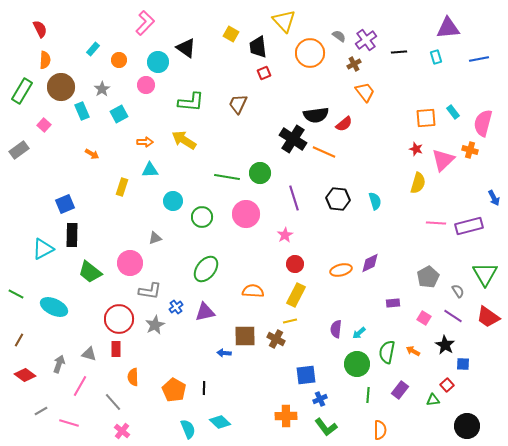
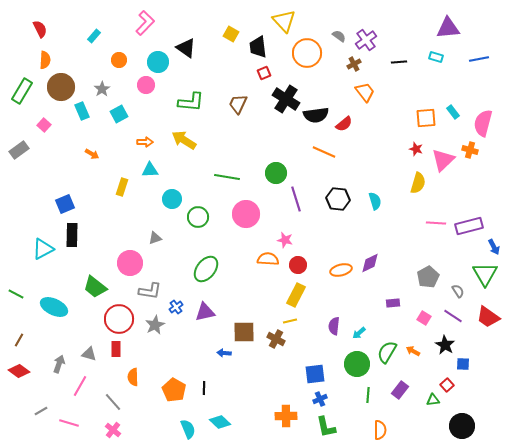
cyan rectangle at (93, 49): moved 1 px right, 13 px up
black line at (399, 52): moved 10 px down
orange circle at (310, 53): moved 3 px left
cyan rectangle at (436, 57): rotated 56 degrees counterclockwise
black cross at (293, 139): moved 7 px left, 40 px up
green circle at (260, 173): moved 16 px right
purple line at (294, 198): moved 2 px right, 1 px down
blue arrow at (494, 198): moved 49 px down
cyan circle at (173, 201): moved 1 px left, 2 px up
green circle at (202, 217): moved 4 px left
pink star at (285, 235): moved 5 px down; rotated 28 degrees counterclockwise
red circle at (295, 264): moved 3 px right, 1 px down
green trapezoid at (90, 272): moved 5 px right, 15 px down
orange semicircle at (253, 291): moved 15 px right, 32 px up
purple semicircle at (336, 329): moved 2 px left, 3 px up
brown square at (245, 336): moved 1 px left, 4 px up
green semicircle at (387, 352): rotated 20 degrees clockwise
red diamond at (25, 375): moved 6 px left, 4 px up
blue square at (306, 375): moved 9 px right, 1 px up
black circle at (467, 426): moved 5 px left
green L-shape at (326, 427): rotated 25 degrees clockwise
pink cross at (122, 431): moved 9 px left, 1 px up
